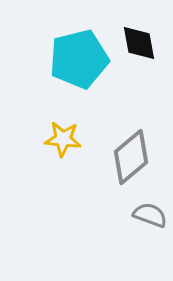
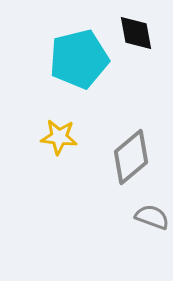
black diamond: moved 3 px left, 10 px up
yellow star: moved 4 px left, 2 px up
gray semicircle: moved 2 px right, 2 px down
